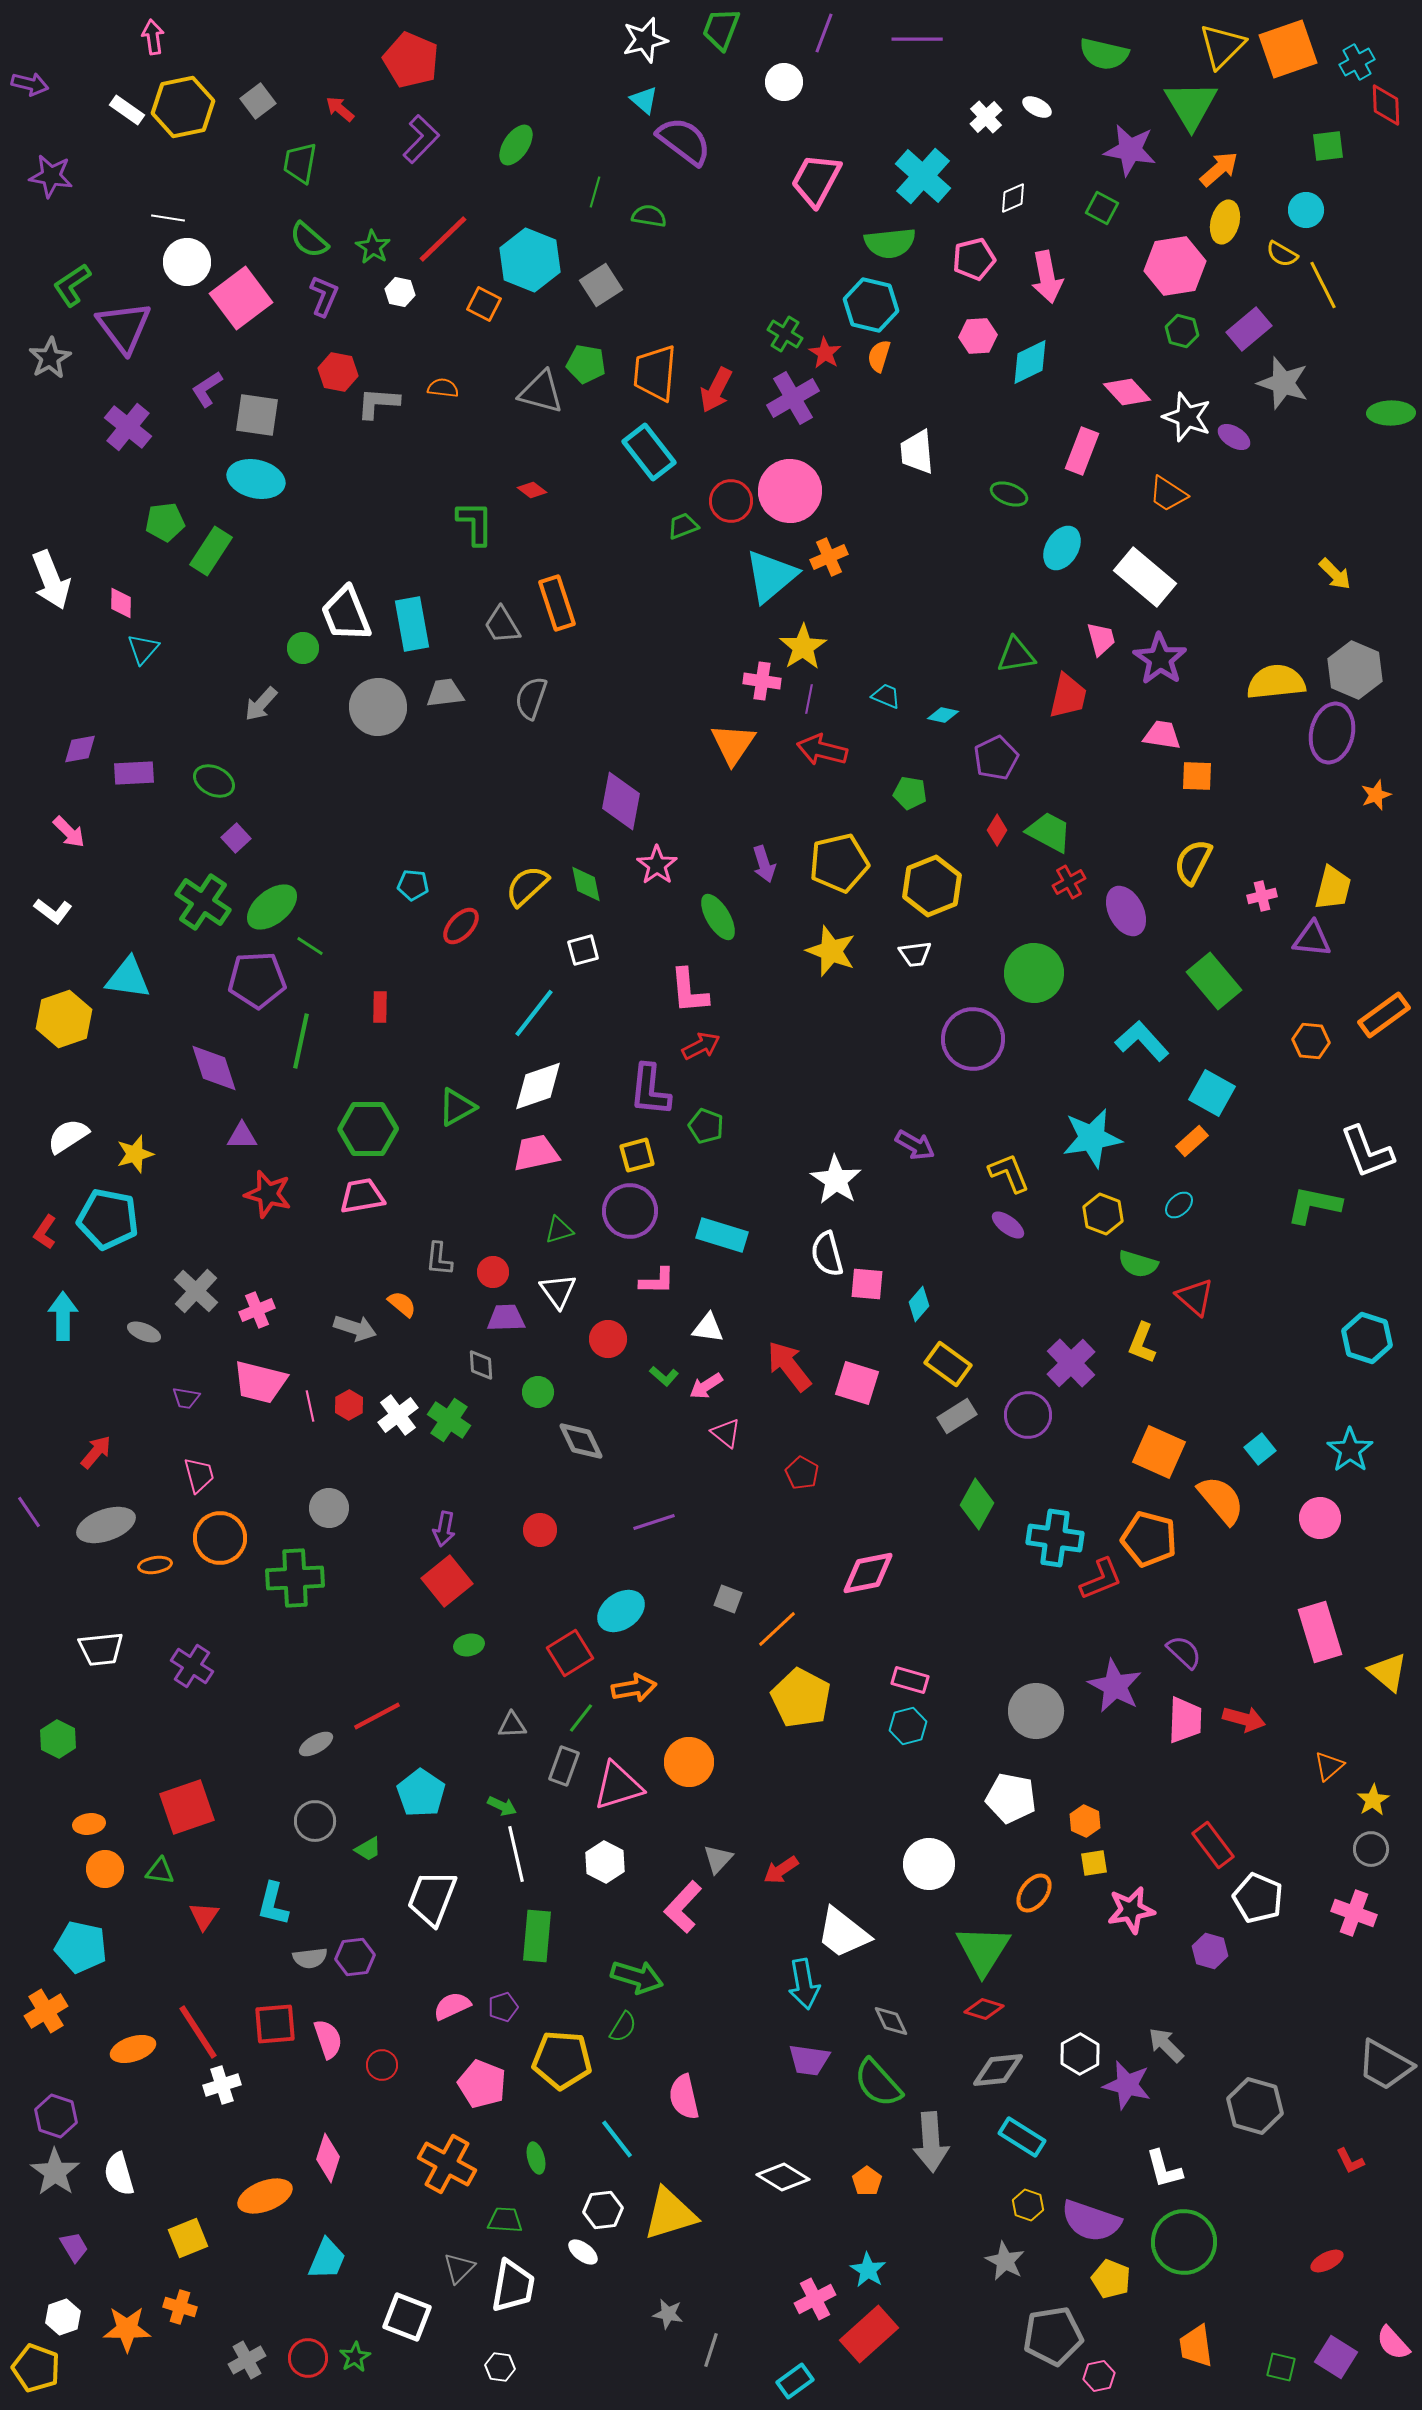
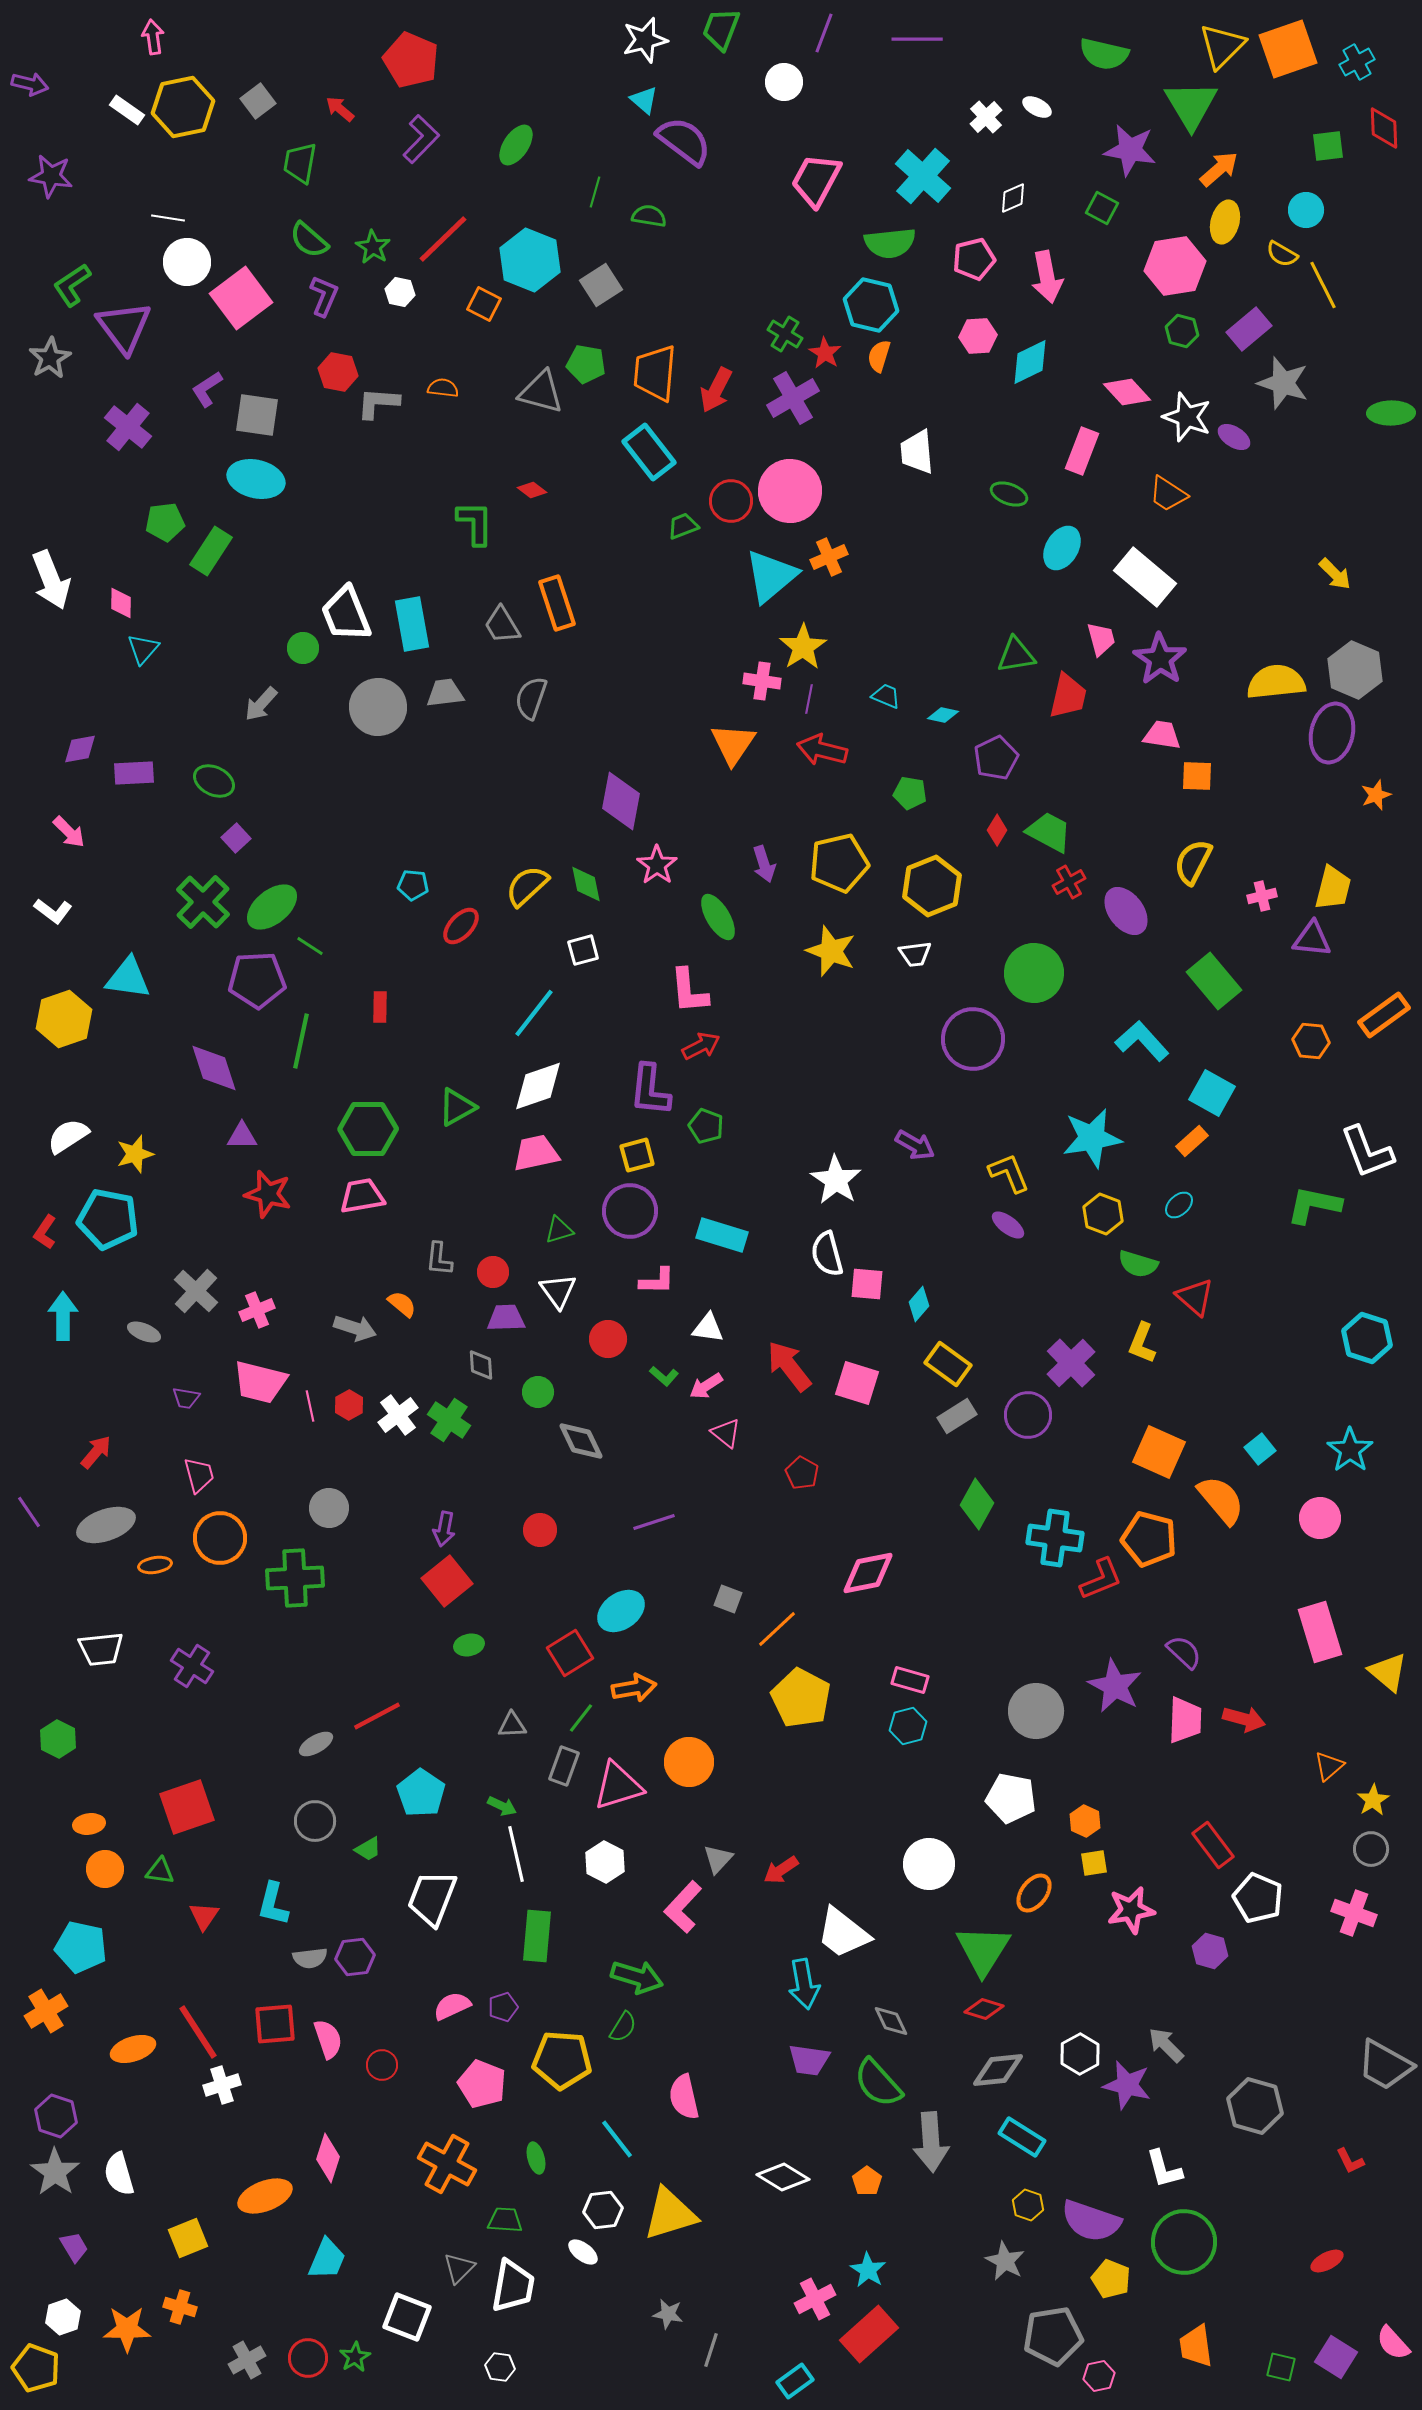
red diamond at (1386, 105): moved 2 px left, 23 px down
green cross at (203, 902): rotated 10 degrees clockwise
purple ellipse at (1126, 911): rotated 9 degrees counterclockwise
